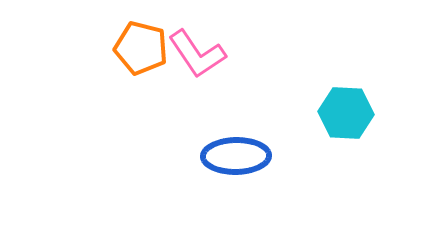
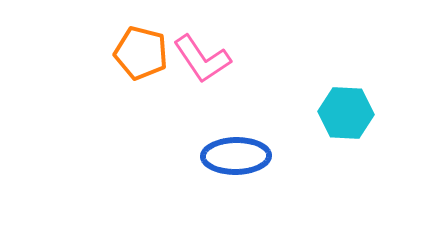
orange pentagon: moved 5 px down
pink L-shape: moved 5 px right, 5 px down
